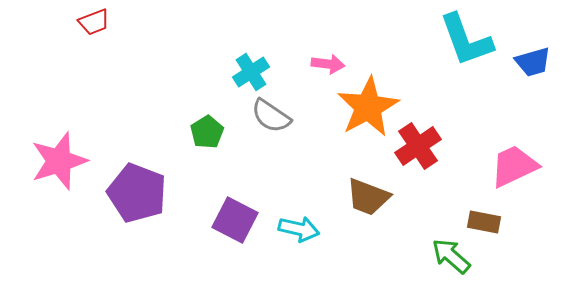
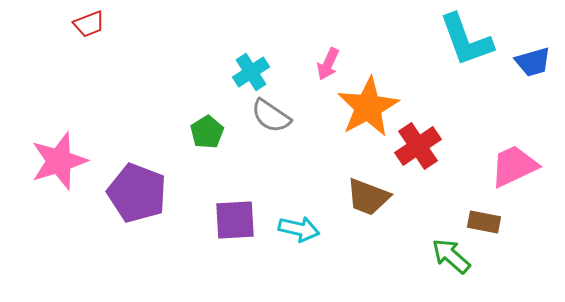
red trapezoid: moved 5 px left, 2 px down
pink arrow: rotated 108 degrees clockwise
purple square: rotated 30 degrees counterclockwise
